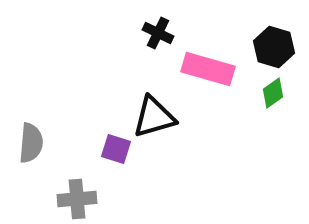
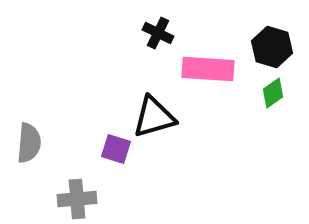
black hexagon: moved 2 px left
pink rectangle: rotated 12 degrees counterclockwise
gray semicircle: moved 2 px left
